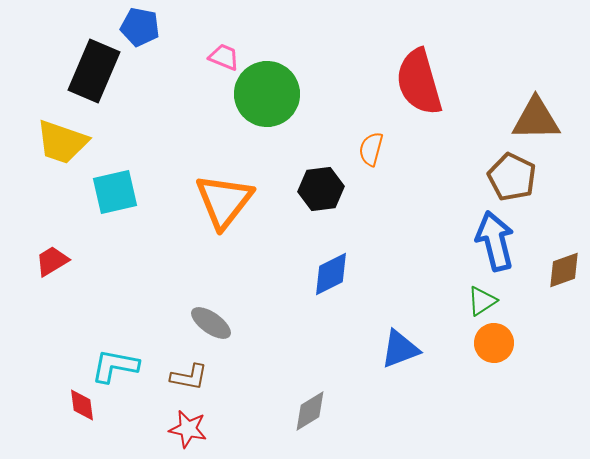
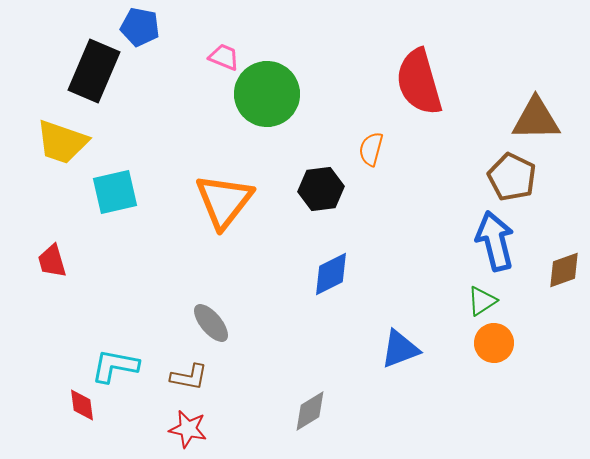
red trapezoid: rotated 75 degrees counterclockwise
gray ellipse: rotated 15 degrees clockwise
